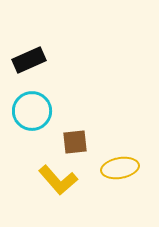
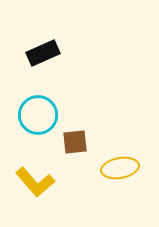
black rectangle: moved 14 px right, 7 px up
cyan circle: moved 6 px right, 4 px down
yellow L-shape: moved 23 px left, 2 px down
